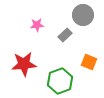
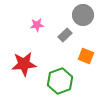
orange square: moved 3 px left, 6 px up
